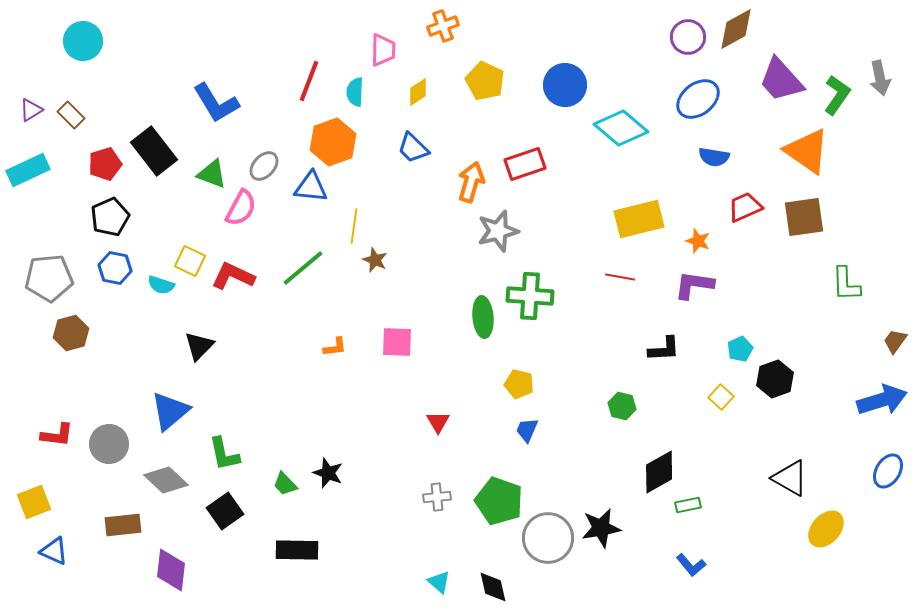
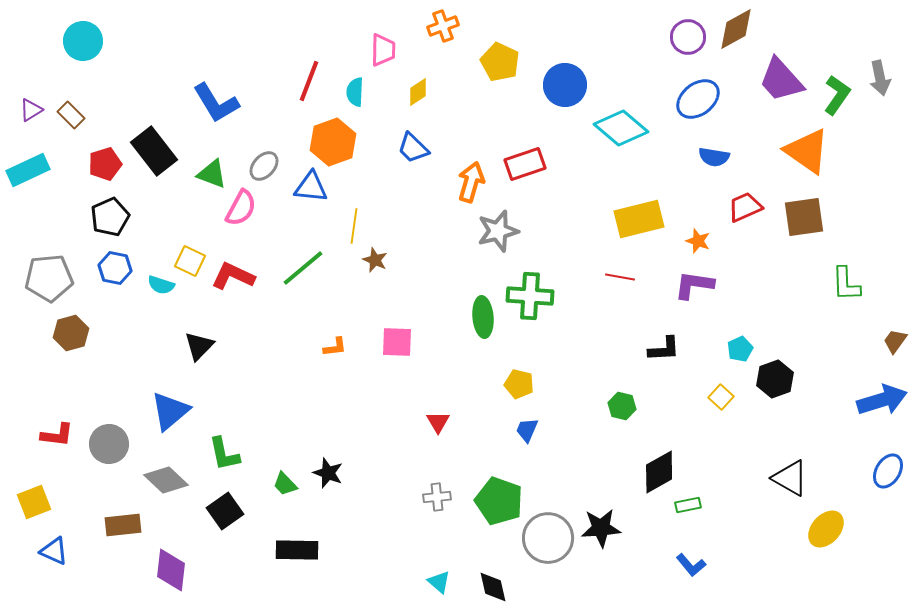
yellow pentagon at (485, 81): moved 15 px right, 19 px up
black star at (601, 528): rotated 6 degrees clockwise
